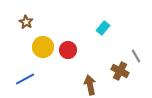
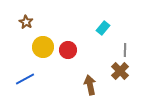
gray line: moved 11 px left, 6 px up; rotated 32 degrees clockwise
brown cross: rotated 18 degrees clockwise
